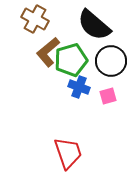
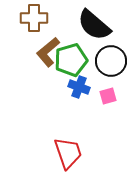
brown cross: moved 1 px left, 1 px up; rotated 28 degrees counterclockwise
